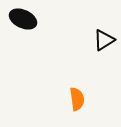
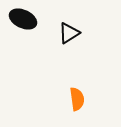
black triangle: moved 35 px left, 7 px up
